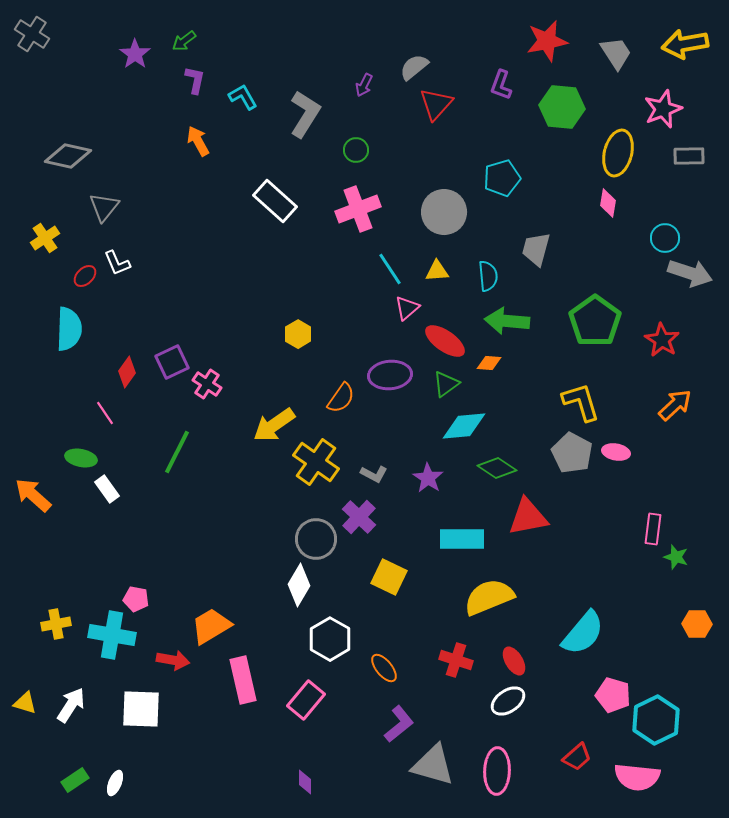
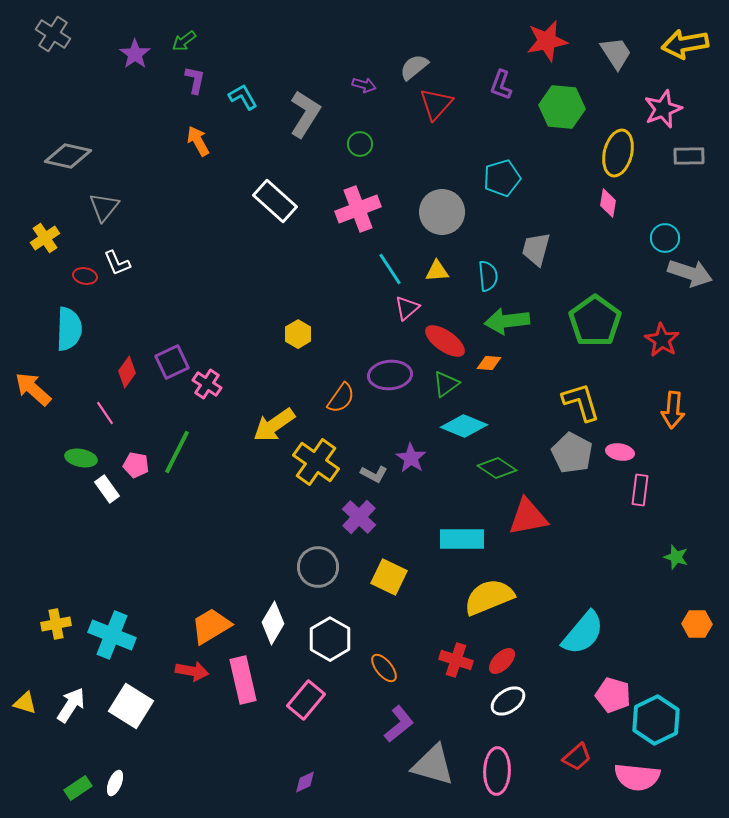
gray cross at (32, 34): moved 21 px right
purple arrow at (364, 85): rotated 100 degrees counterclockwise
green circle at (356, 150): moved 4 px right, 6 px up
gray circle at (444, 212): moved 2 px left
red ellipse at (85, 276): rotated 55 degrees clockwise
green arrow at (507, 321): rotated 12 degrees counterclockwise
orange arrow at (675, 405): moved 2 px left, 5 px down; rotated 138 degrees clockwise
cyan diamond at (464, 426): rotated 27 degrees clockwise
pink ellipse at (616, 452): moved 4 px right
purple star at (428, 478): moved 17 px left, 20 px up
orange arrow at (33, 495): moved 106 px up
pink rectangle at (653, 529): moved 13 px left, 39 px up
gray circle at (316, 539): moved 2 px right, 28 px down
white diamond at (299, 585): moved 26 px left, 38 px down
pink pentagon at (136, 599): moved 134 px up
cyan cross at (112, 635): rotated 12 degrees clockwise
red arrow at (173, 660): moved 19 px right, 11 px down
red ellipse at (514, 661): moved 12 px left; rotated 76 degrees clockwise
white square at (141, 709): moved 10 px left, 3 px up; rotated 30 degrees clockwise
green rectangle at (75, 780): moved 3 px right, 8 px down
purple diamond at (305, 782): rotated 65 degrees clockwise
